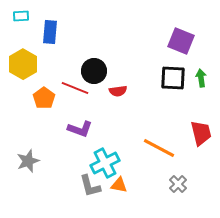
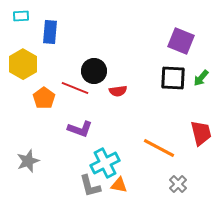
green arrow: rotated 132 degrees counterclockwise
